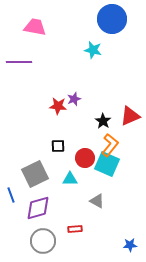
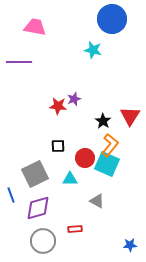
red triangle: rotated 35 degrees counterclockwise
